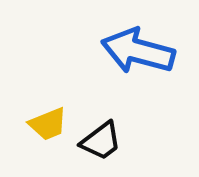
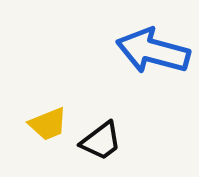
blue arrow: moved 15 px right
